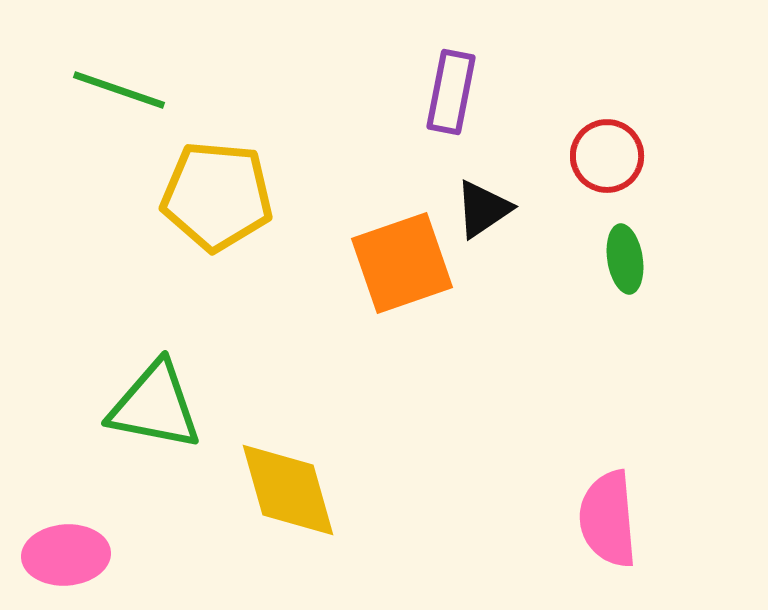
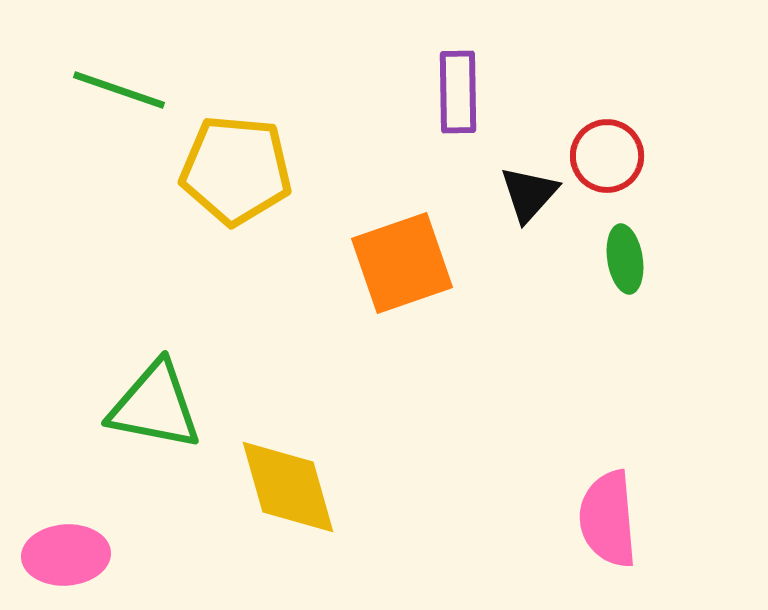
purple rectangle: moved 7 px right; rotated 12 degrees counterclockwise
yellow pentagon: moved 19 px right, 26 px up
black triangle: moved 46 px right, 15 px up; rotated 14 degrees counterclockwise
yellow diamond: moved 3 px up
